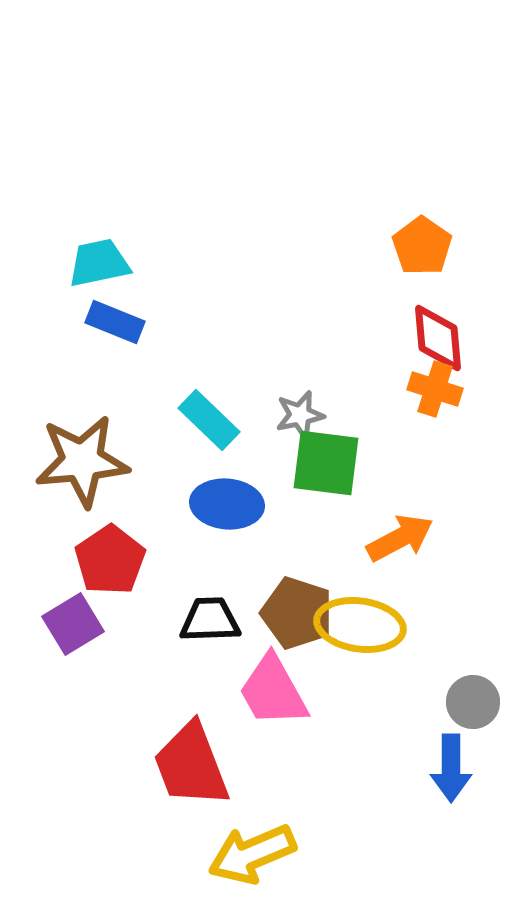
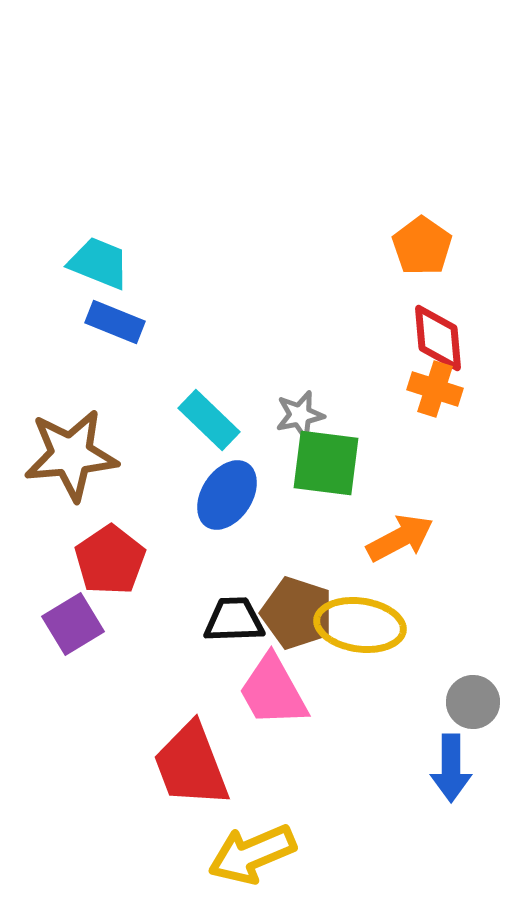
cyan trapezoid: rotated 34 degrees clockwise
brown star: moved 11 px left, 6 px up
blue ellipse: moved 9 px up; rotated 62 degrees counterclockwise
black trapezoid: moved 24 px right
